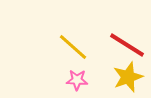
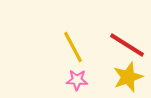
yellow line: rotated 20 degrees clockwise
